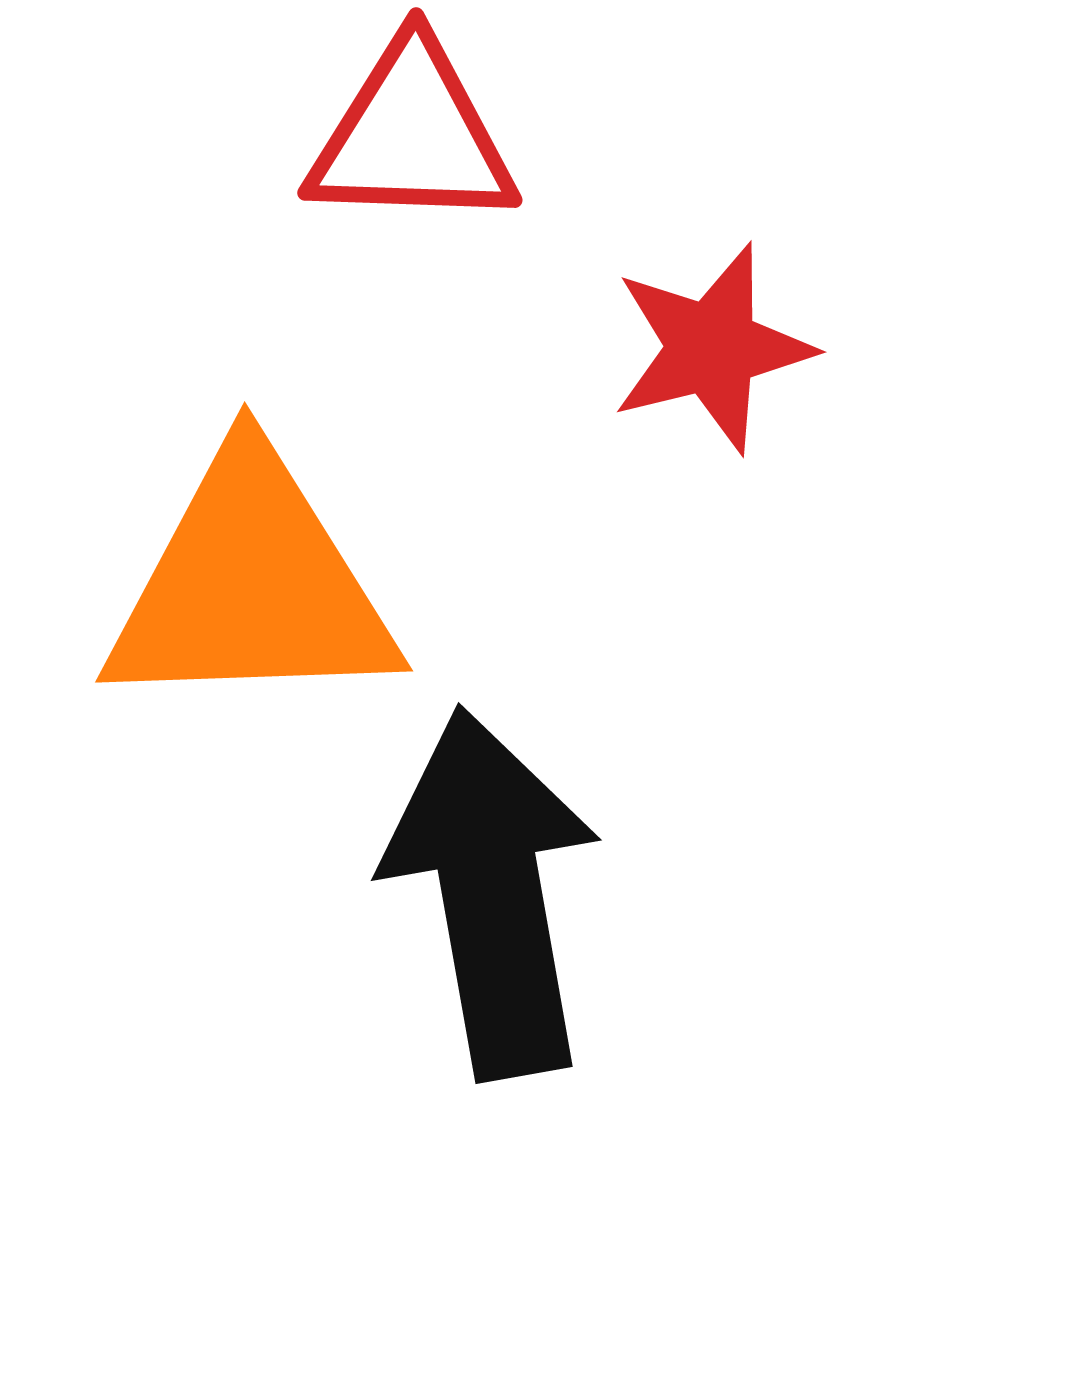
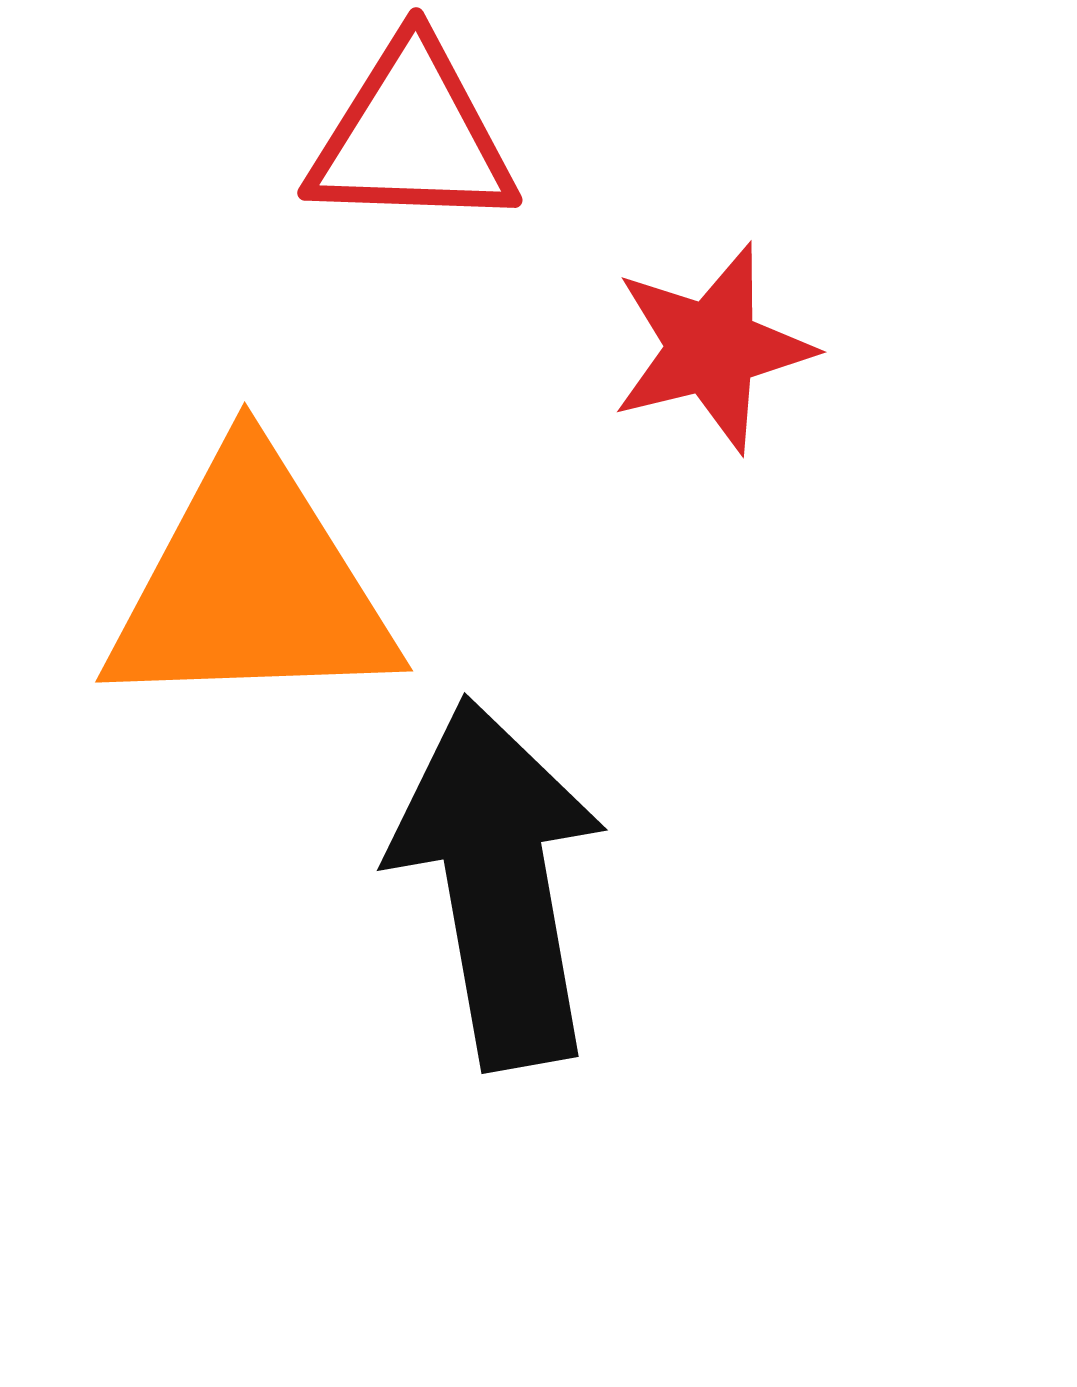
black arrow: moved 6 px right, 10 px up
